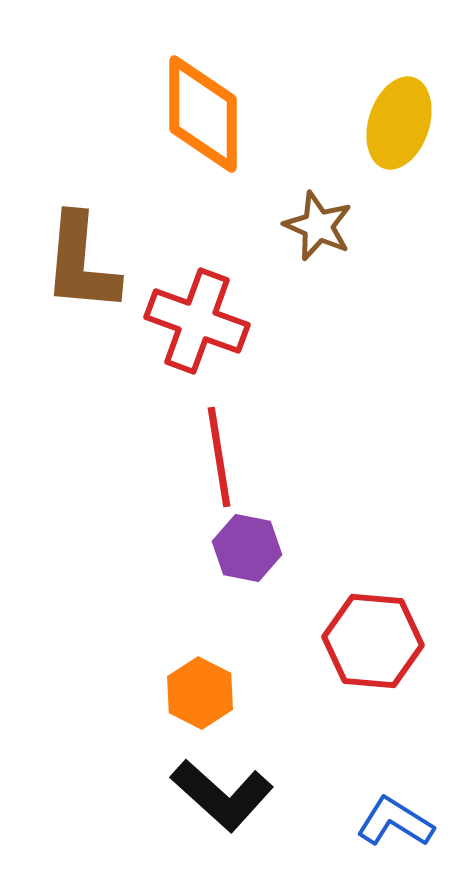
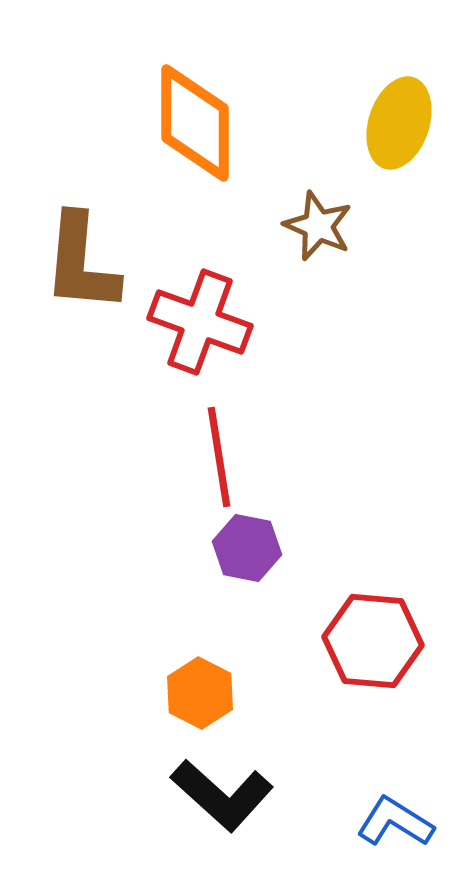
orange diamond: moved 8 px left, 9 px down
red cross: moved 3 px right, 1 px down
